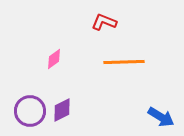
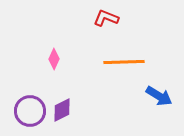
red L-shape: moved 2 px right, 4 px up
pink diamond: rotated 30 degrees counterclockwise
blue arrow: moved 2 px left, 21 px up
